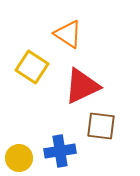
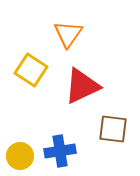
orange triangle: rotated 32 degrees clockwise
yellow square: moved 1 px left, 3 px down
brown square: moved 12 px right, 3 px down
yellow circle: moved 1 px right, 2 px up
